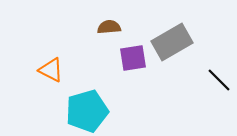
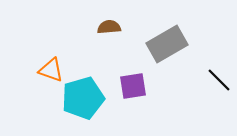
gray rectangle: moved 5 px left, 2 px down
purple square: moved 28 px down
orange triangle: rotated 8 degrees counterclockwise
cyan pentagon: moved 4 px left, 13 px up
